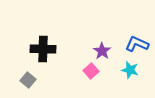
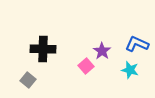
pink square: moved 5 px left, 5 px up
